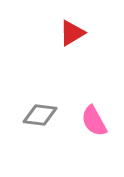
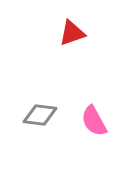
red triangle: rotated 12 degrees clockwise
